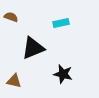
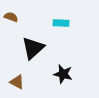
cyan rectangle: rotated 14 degrees clockwise
black triangle: rotated 20 degrees counterclockwise
brown triangle: moved 3 px right, 1 px down; rotated 14 degrees clockwise
